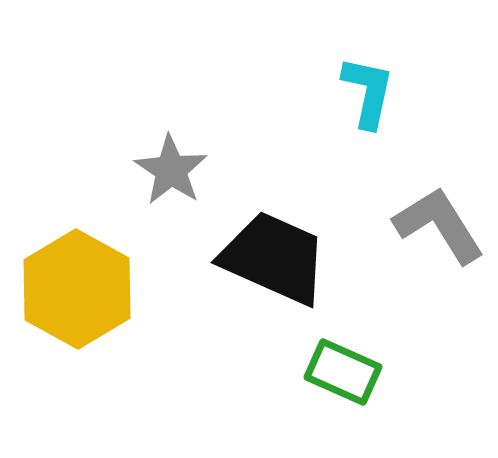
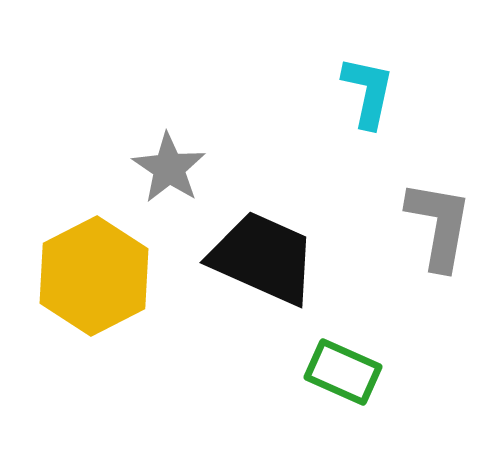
gray star: moved 2 px left, 2 px up
gray L-shape: rotated 42 degrees clockwise
black trapezoid: moved 11 px left
yellow hexagon: moved 17 px right, 13 px up; rotated 4 degrees clockwise
